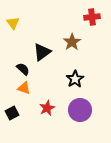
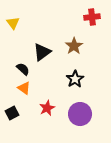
brown star: moved 2 px right, 4 px down
orange triangle: rotated 16 degrees clockwise
purple circle: moved 4 px down
